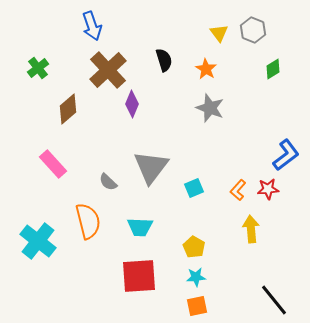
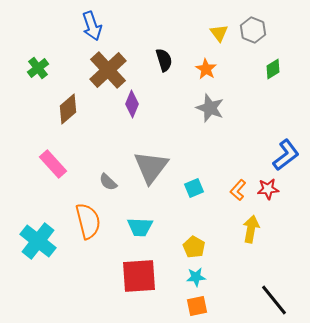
yellow arrow: rotated 16 degrees clockwise
